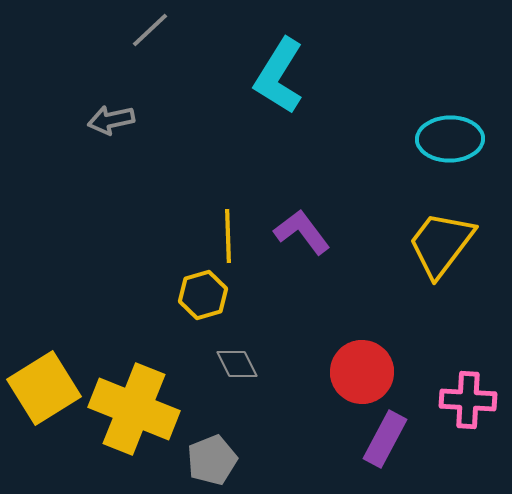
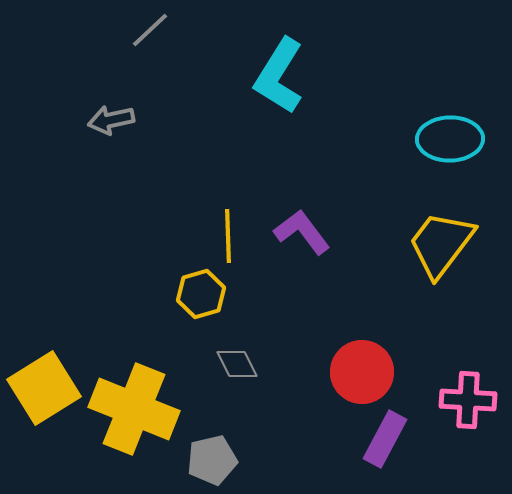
yellow hexagon: moved 2 px left, 1 px up
gray pentagon: rotated 9 degrees clockwise
